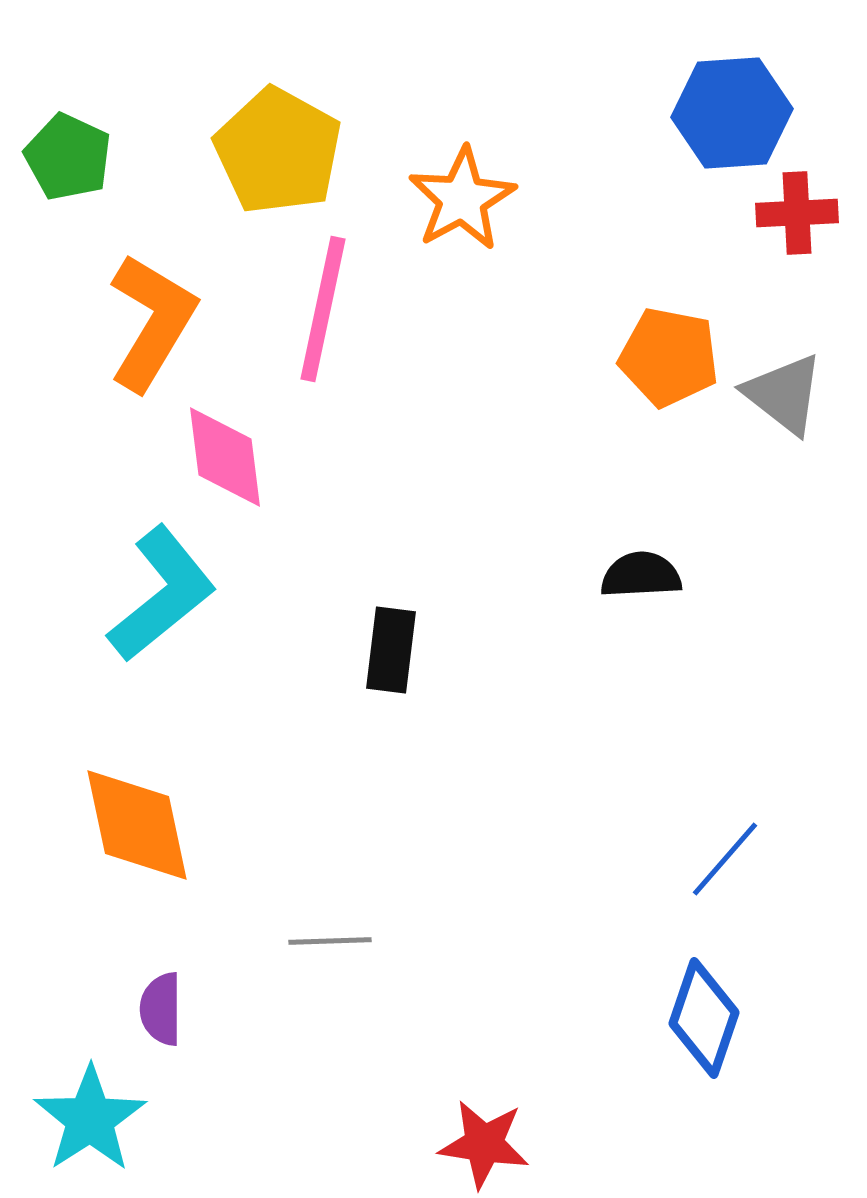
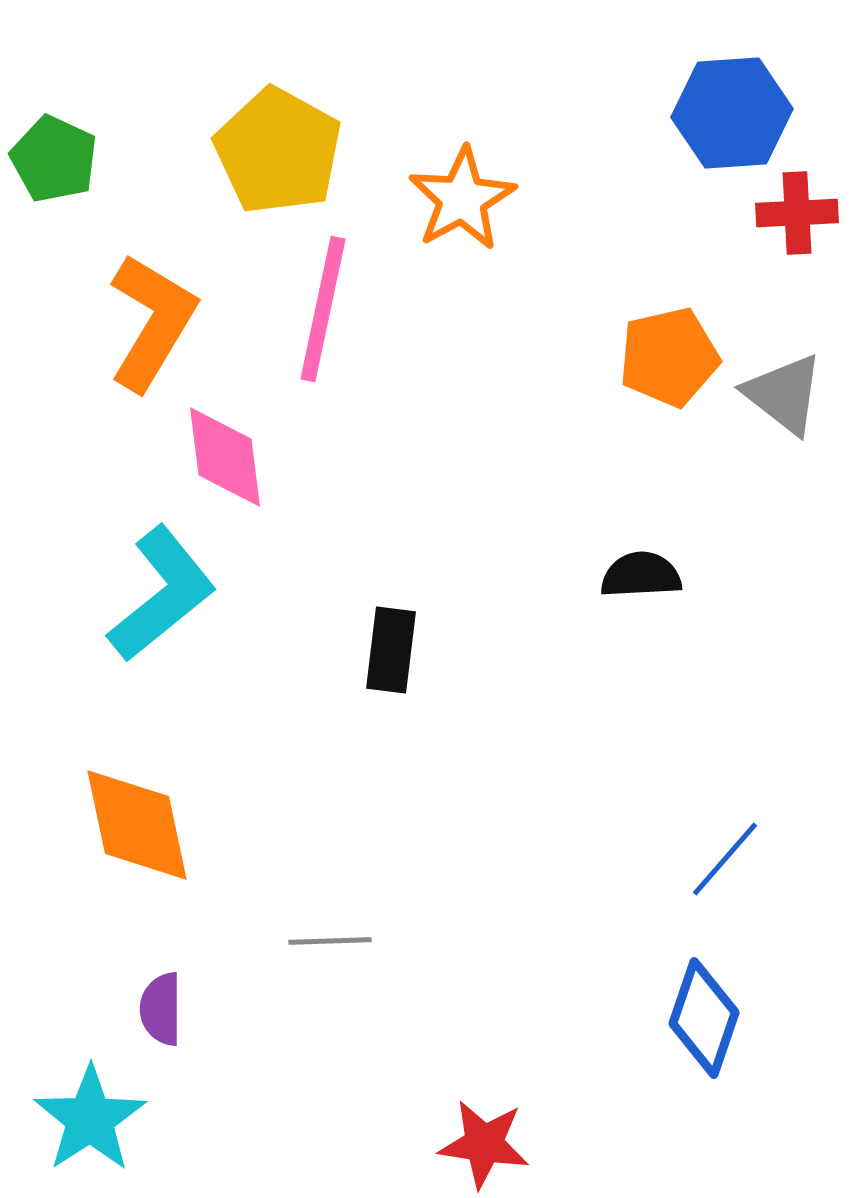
green pentagon: moved 14 px left, 2 px down
orange pentagon: rotated 24 degrees counterclockwise
